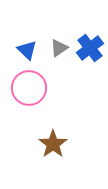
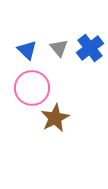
gray triangle: rotated 36 degrees counterclockwise
pink circle: moved 3 px right
brown star: moved 2 px right, 26 px up; rotated 8 degrees clockwise
